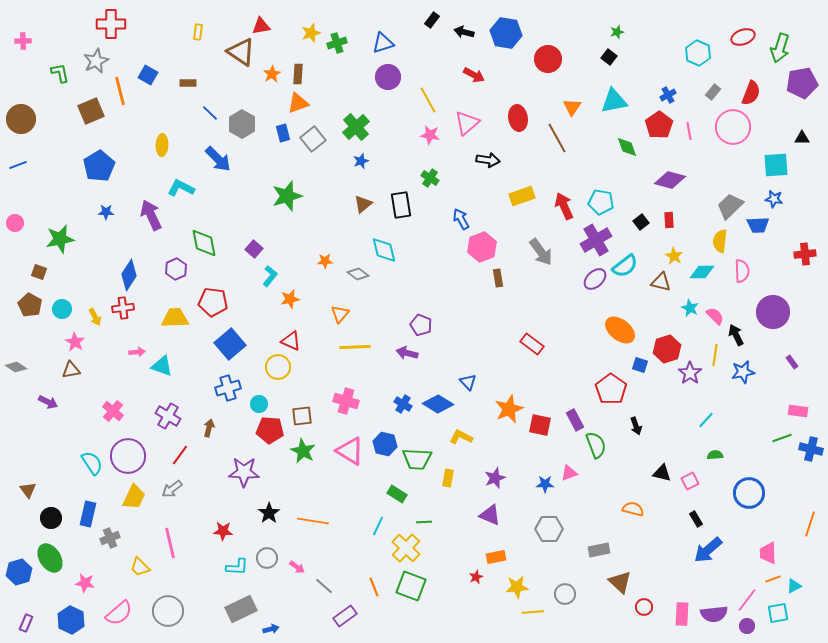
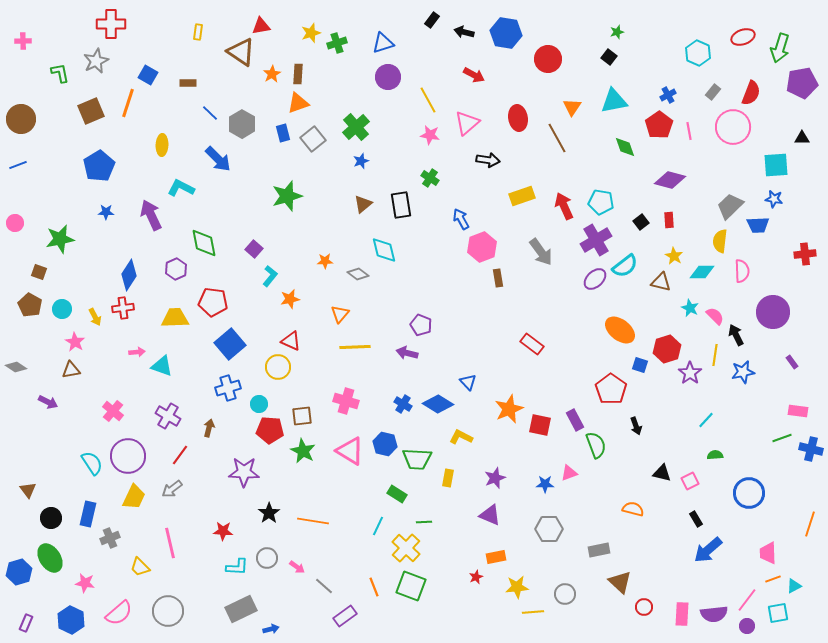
orange line at (120, 91): moved 8 px right, 12 px down; rotated 32 degrees clockwise
green diamond at (627, 147): moved 2 px left
